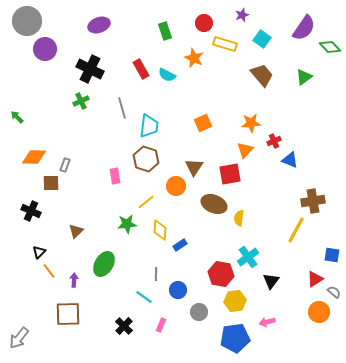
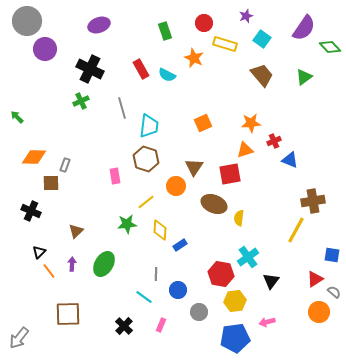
purple star at (242, 15): moved 4 px right, 1 px down
orange triangle at (245, 150): rotated 30 degrees clockwise
purple arrow at (74, 280): moved 2 px left, 16 px up
